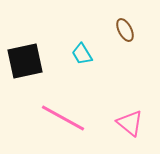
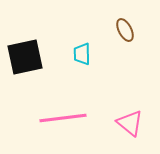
cyan trapezoid: rotated 30 degrees clockwise
black square: moved 4 px up
pink line: rotated 36 degrees counterclockwise
